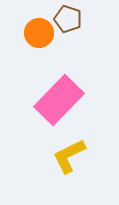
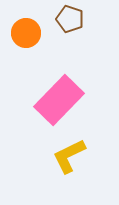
brown pentagon: moved 2 px right
orange circle: moved 13 px left
